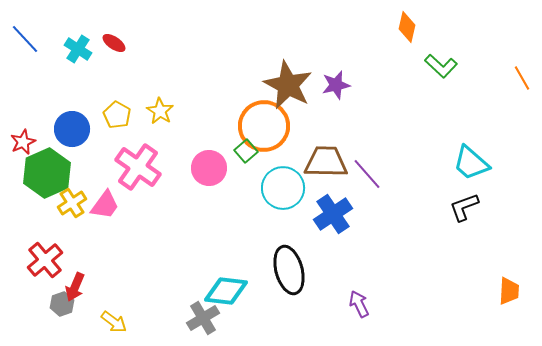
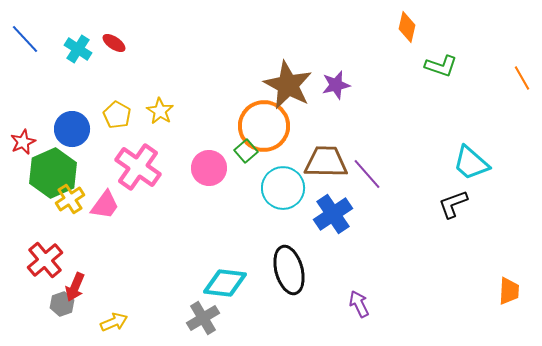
green L-shape: rotated 24 degrees counterclockwise
green hexagon: moved 6 px right
yellow cross: moved 2 px left, 4 px up
black L-shape: moved 11 px left, 3 px up
cyan diamond: moved 1 px left, 8 px up
yellow arrow: rotated 60 degrees counterclockwise
